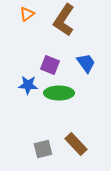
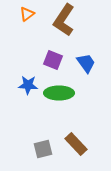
purple square: moved 3 px right, 5 px up
